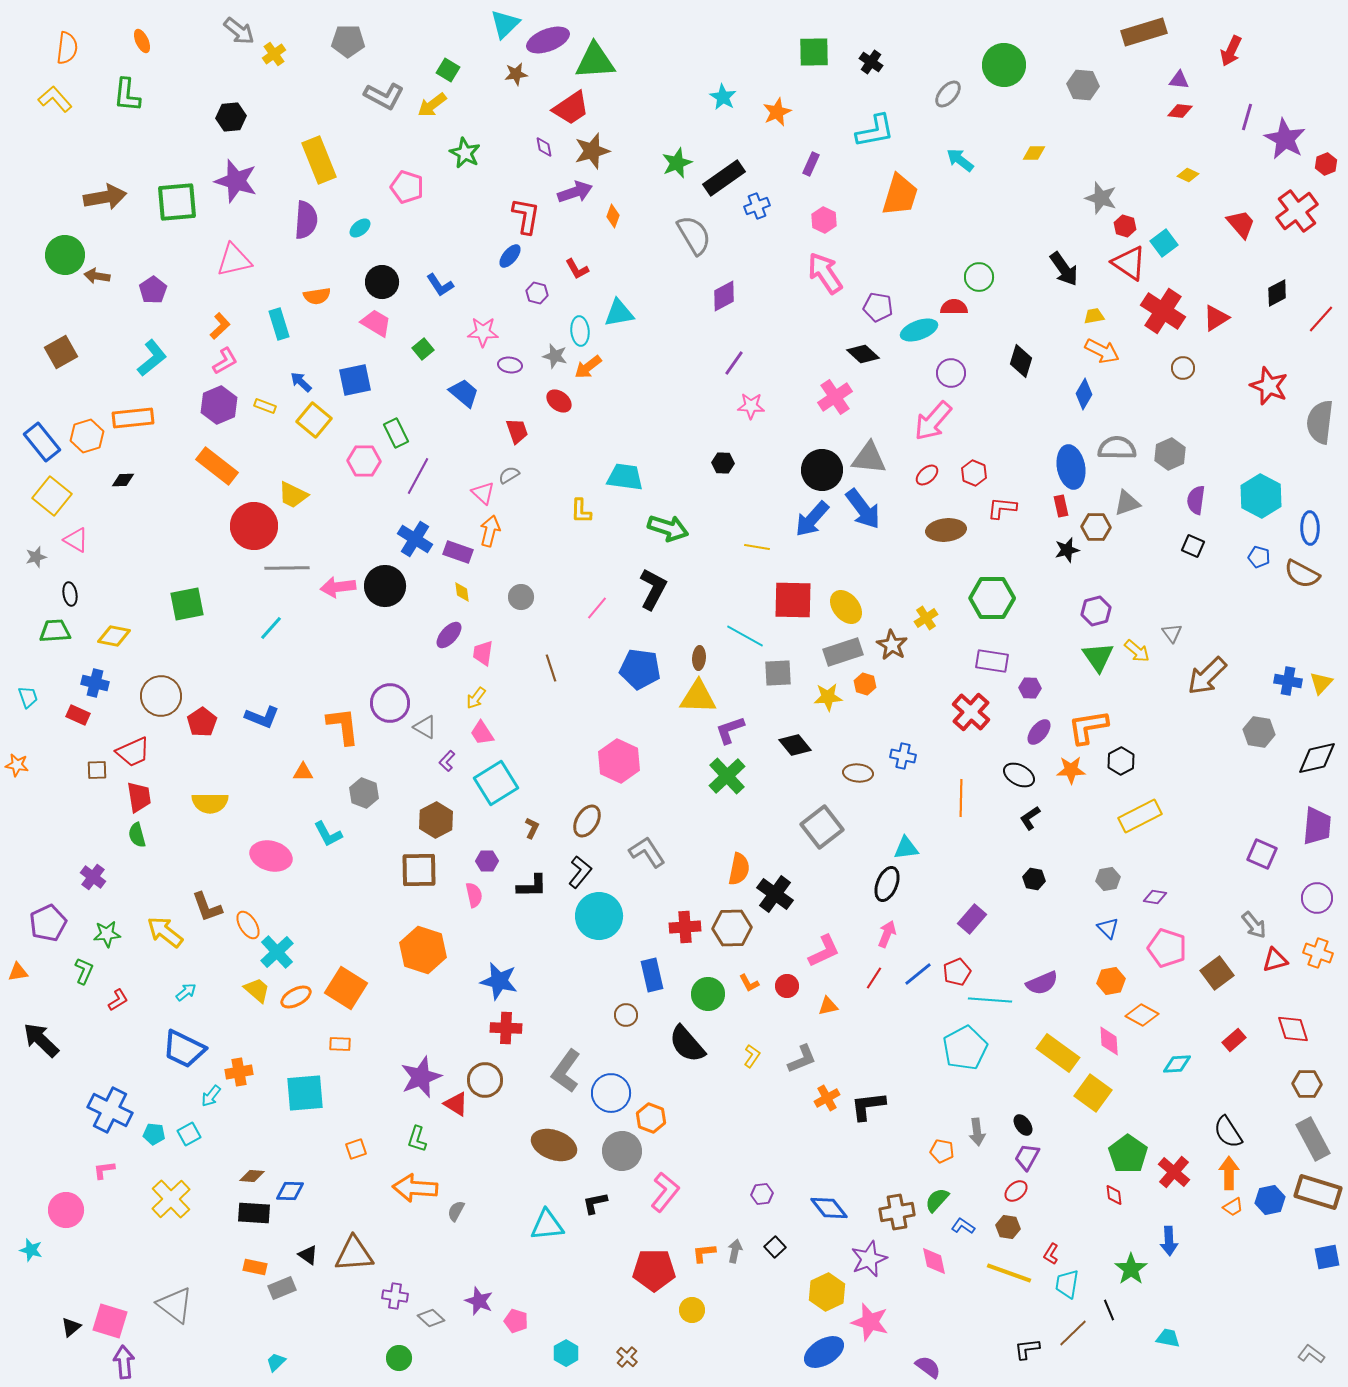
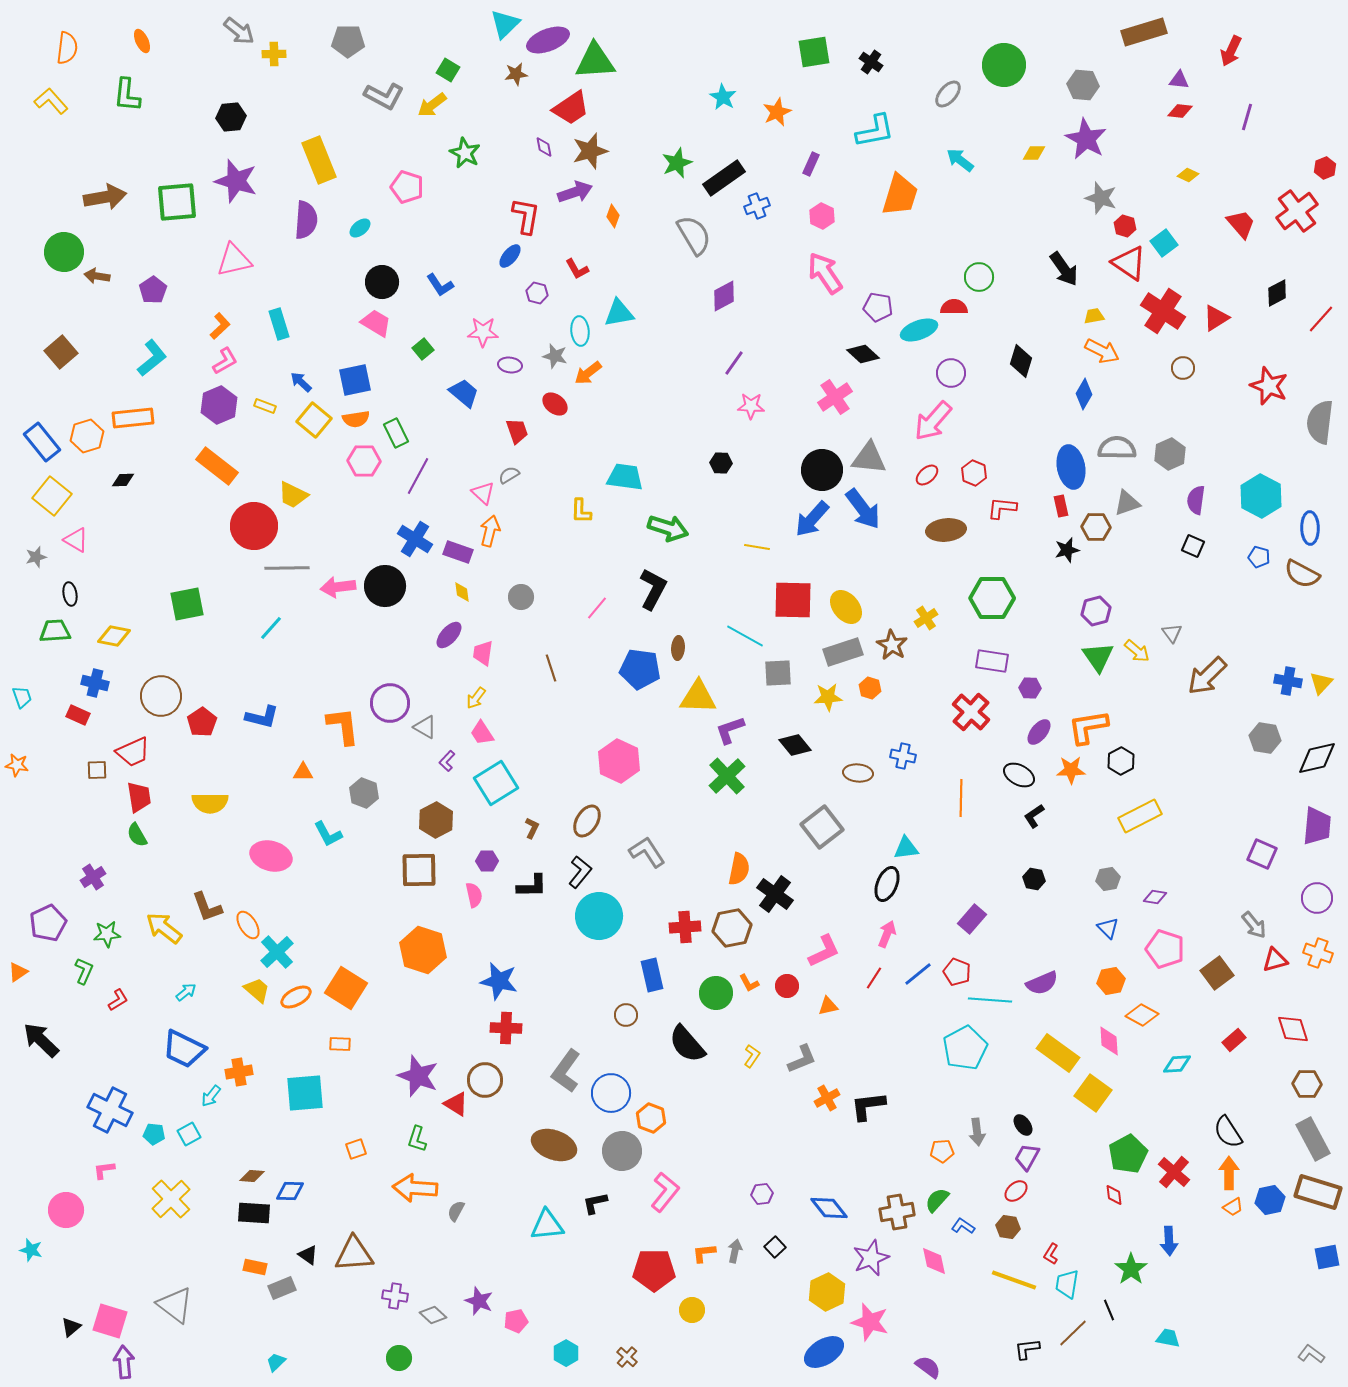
green square at (814, 52): rotated 8 degrees counterclockwise
yellow cross at (274, 54): rotated 35 degrees clockwise
yellow L-shape at (55, 99): moved 4 px left, 2 px down
purple star at (1285, 139): moved 199 px left
brown star at (592, 151): moved 2 px left
red hexagon at (1326, 164): moved 1 px left, 4 px down
pink hexagon at (824, 220): moved 2 px left, 4 px up
green circle at (65, 255): moved 1 px left, 3 px up
orange semicircle at (317, 296): moved 39 px right, 123 px down
brown square at (61, 352): rotated 12 degrees counterclockwise
orange arrow at (588, 367): moved 6 px down
red ellipse at (559, 401): moved 4 px left, 3 px down
black hexagon at (723, 463): moved 2 px left
brown ellipse at (699, 658): moved 21 px left, 10 px up
orange hexagon at (865, 684): moved 5 px right, 4 px down
cyan trapezoid at (28, 697): moved 6 px left
blue L-shape at (262, 717): rotated 8 degrees counterclockwise
gray hexagon at (1259, 732): moved 6 px right, 6 px down
black L-shape at (1030, 818): moved 4 px right, 2 px up
green semicircle at (137, 835): rotated 15 degrees counterclockwise
purple cross at (93, 877): rotated 20 degrees clockwise
brown hexagon at (732, 928): rotated 9 degrees counterclockwise
yellow arrow at (165, 932): moved 1 px left, 4 px up
pink pentagon at (1167, 948): moved 2 px left, 1 px down
orange triangle at (18, 972): rotated 25 degrees counterclockwise
red pentagon at (957, 972): rotated 28 degrees counterclockwise
green circle at (708, 994): moved 8 px right, 1 px up
purple star at (421, 1077): moved 3 px left, 1 px up; rotated 30 degrees counterclockwise
orange pentagon at (942, 1151): rotated 15 degrees counterclockwise
green pentagon at (1128, 1154): rotated 9 degrees clockwise
purple star at (869, 1259): moved 2 px right, 1 px up
yellow line at (1009, 1273): moved 5 px right, 7 px down
gray diamond at (431, 1318): moved 2 px right, 3 px up
pink pentagon at (516, 1321): rotated 30 degrees counterclockwise
